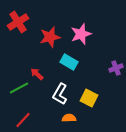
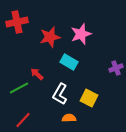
red cross: moved 1 px left; rotated 20 degrees clockwise
